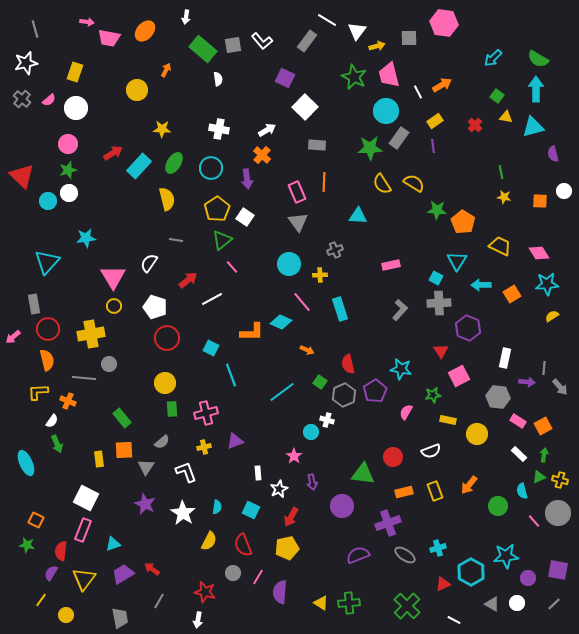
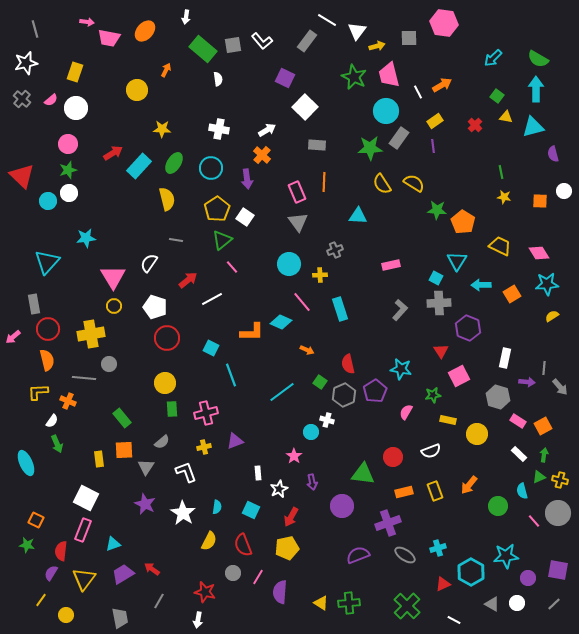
pink semicircle at (49, 100): moved 2 px right
gray hexagon at (498, 397): rotated 10 degrees clockwise
